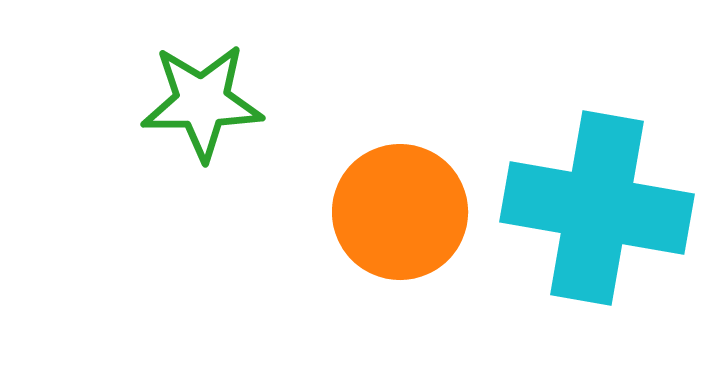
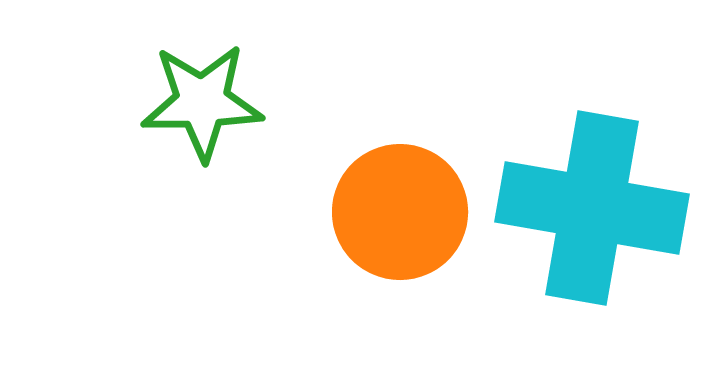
cyan cross: moved 5 px left
